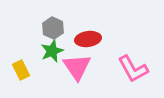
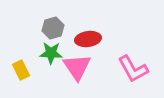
gray hexagon: rotated 20 degrees clockwise
green star: moved 1 px left, 2 px down; rotated 25 degrees clockwise
